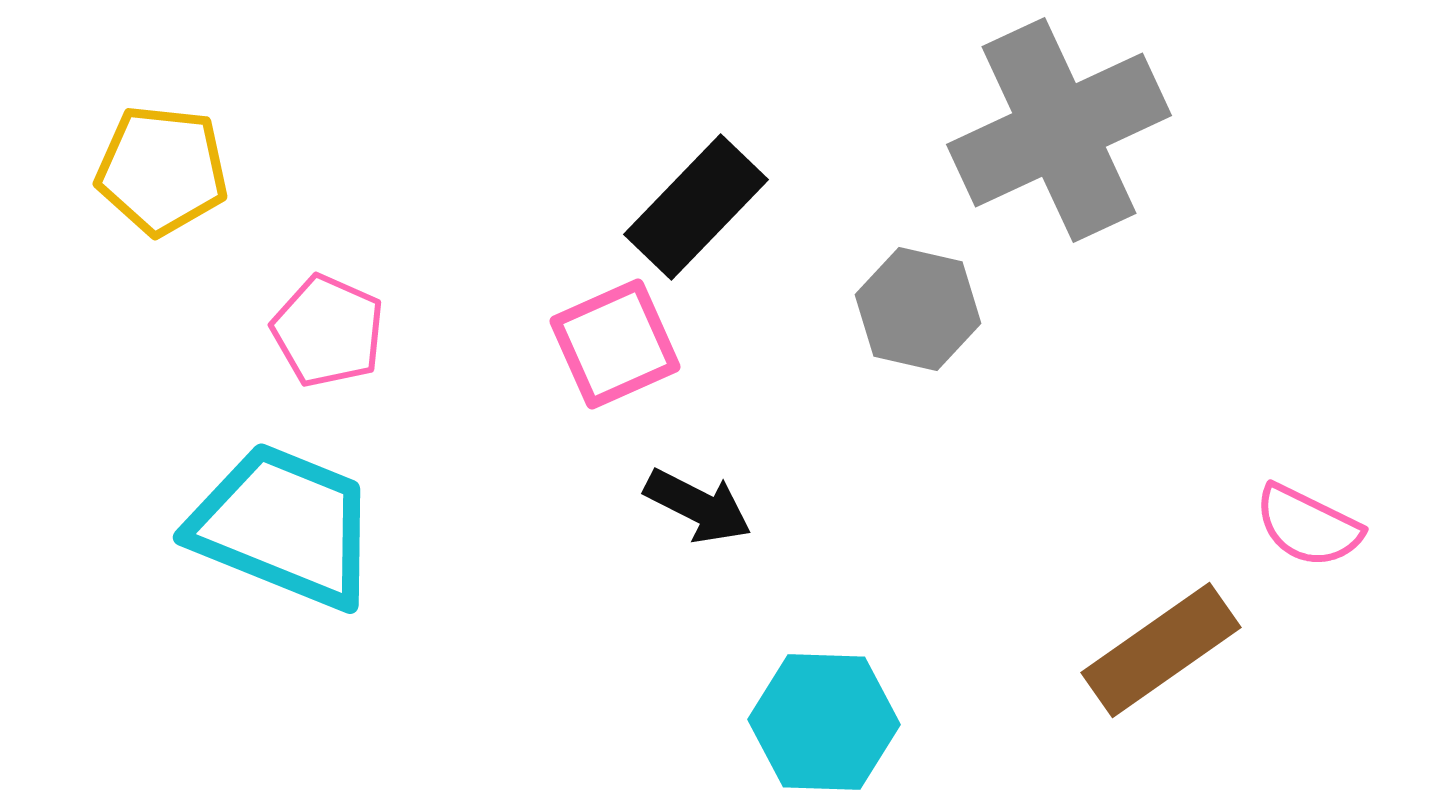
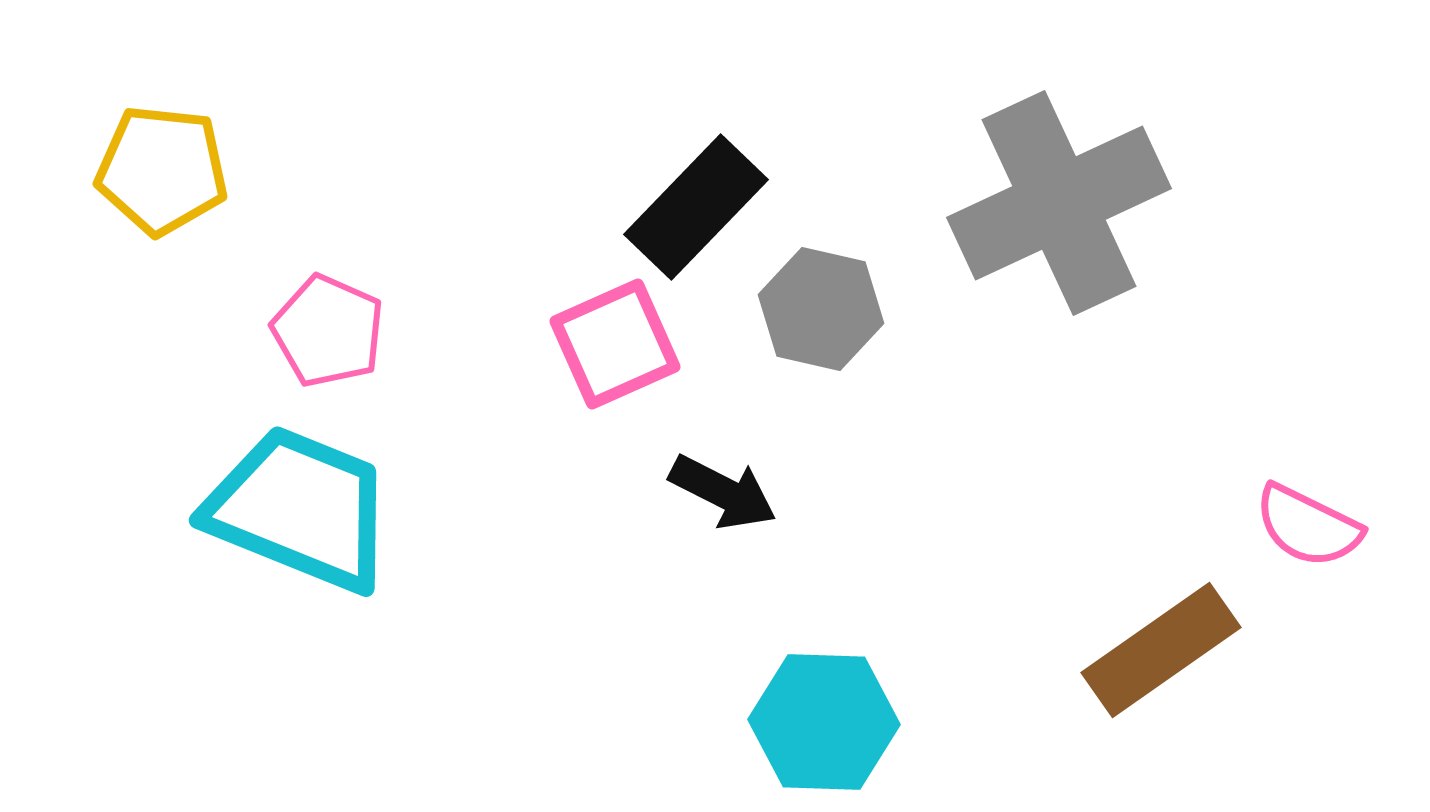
gray cross: moved 73 px down
gray hexagon: moved 97 px left
black arrow: moved 25 px right, 14 px up
cyan trapezoid: moved 16 px right, 17 px up
